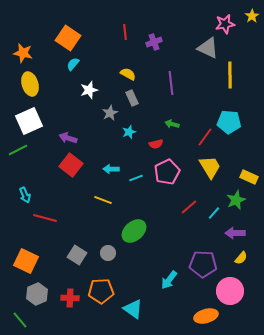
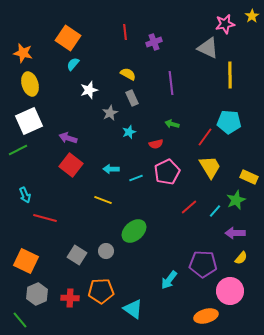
cyan line at (214, 213): moved 1 px right, 2 px up
gray circle at (108, 253): moved 2 px left, 2 px up
